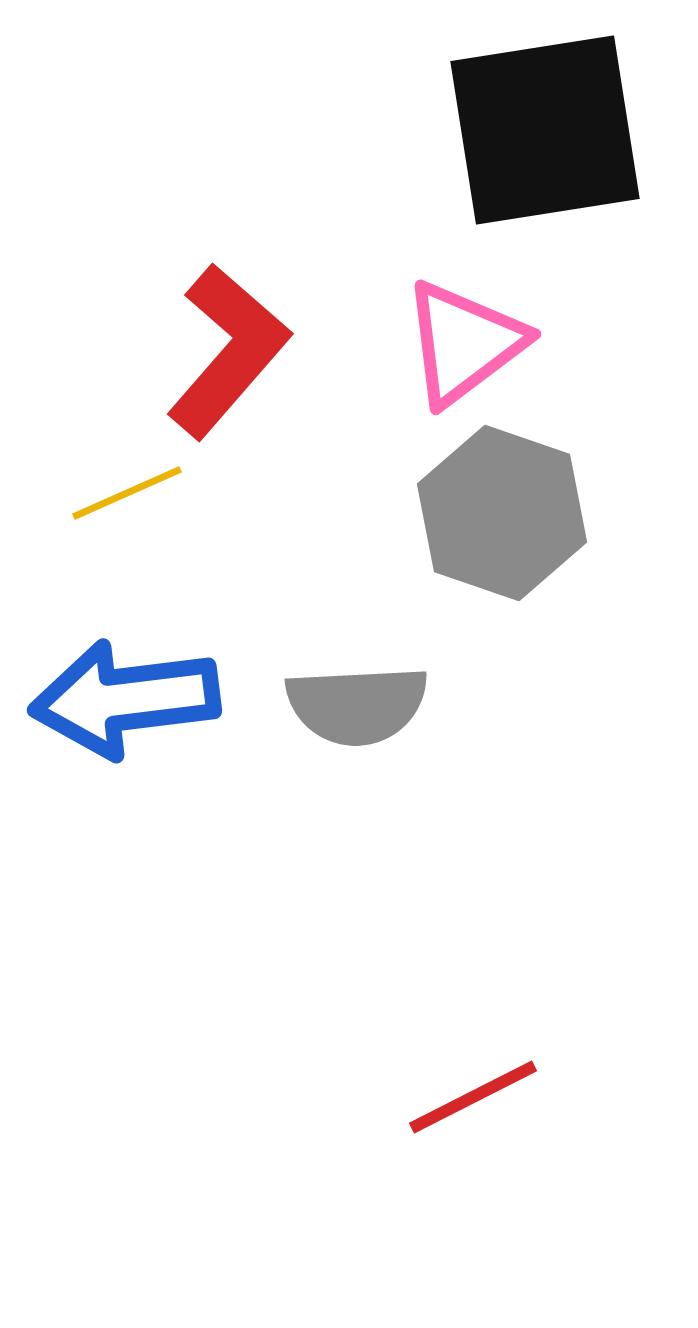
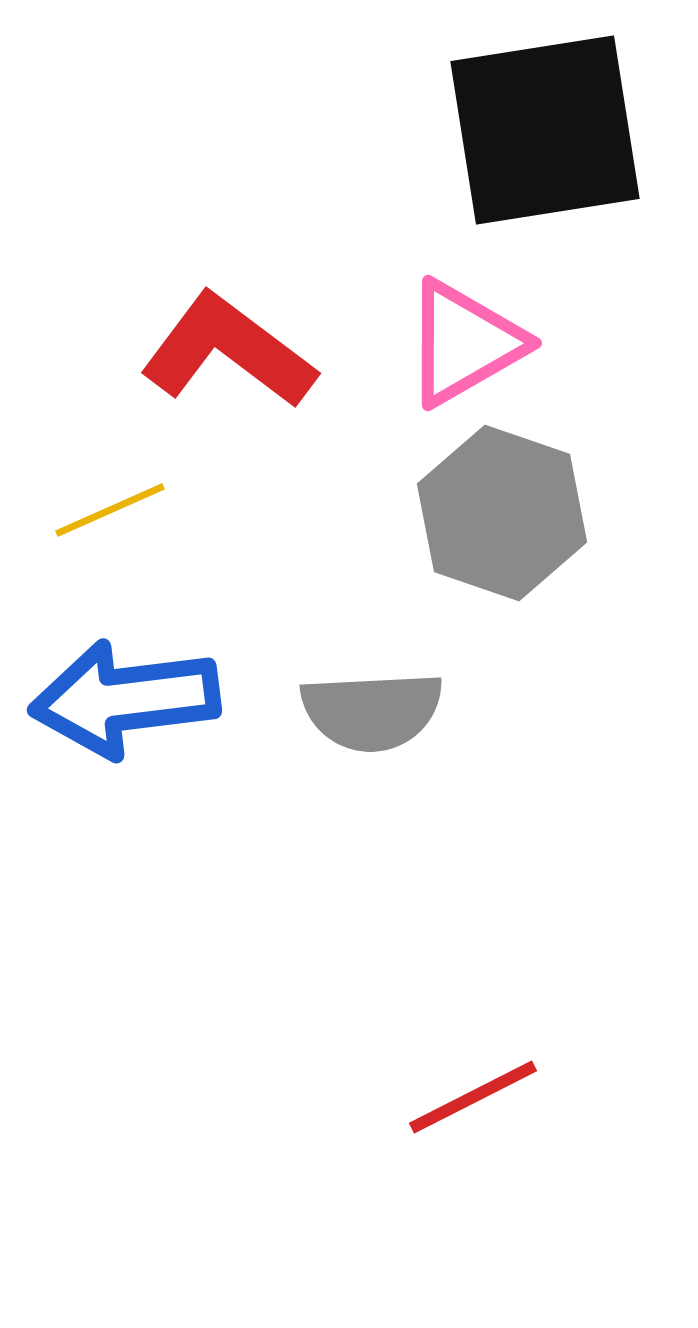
pink triangle: rotated 7 degrees clockwise
red L-shape: rotated 94 degrees counterclockwise
yellow line: moved 17 px left, 17 px down
gray semicircle: moved 15 px right, 6 px down
